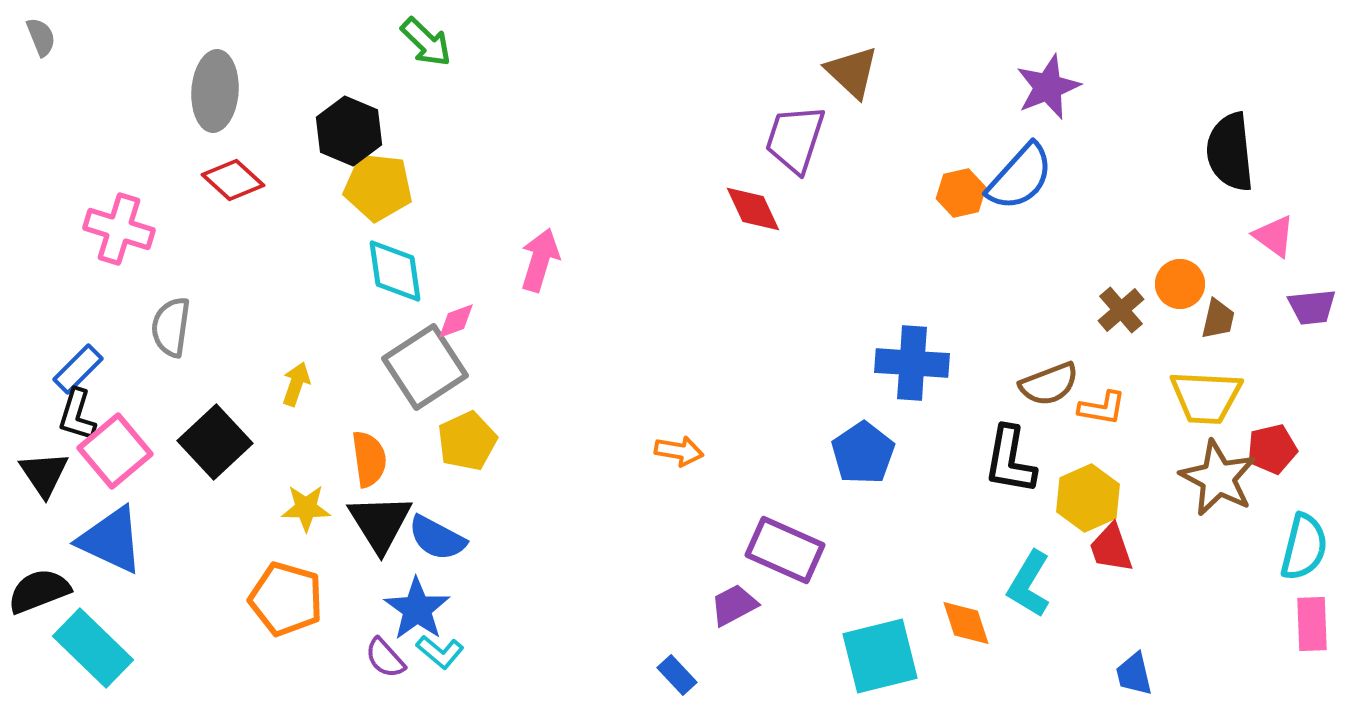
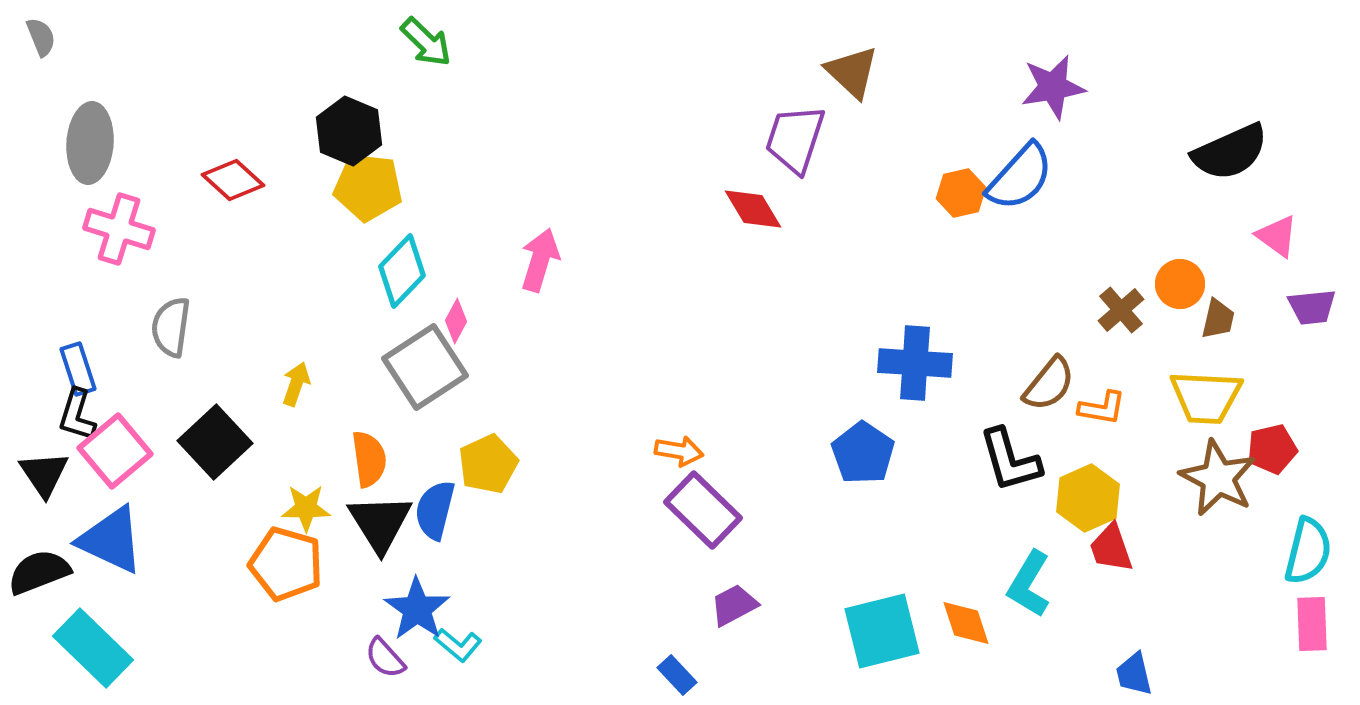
purple star at (1048, 87): moved 5 px right; rotated 12 degrees clockwise
gray ellipse at (215, 91): moved 125 px left, 52 px down
black semicircle at (1230, 152): rotated 108 degrees counterclockwise
yellow pentagon at (378, 187): moved 10 px left
red diamond at (753, 209): rotated 6 degrees counterclockwise
pink triangle at (1274, 236): moved 3 px right
cyan diamond at (395, 271): moved 7 px right; rotated 52 degrees clockwise
pink diamond at (456, 321): rotated 42 degrees counterclockwise
blue cross at (912, 363): moved 3 px right
blue rectangle at (78, 369): rotated 63 degrees counterclockwise
brown semicircle at (1049, 384): rotated 30 degrees counterclockwise
yellow pentagon at (467, 441): moved 21 px right, 23 px down
blue pentagon at (863, 453): rotated 4 degrees counterclockwise
black L-shape at (1010, 460): rotated 26 degrees counterclockwise
blue semicircle at (437, 538): moved 2 px left, 28 px up; rotated 76 degrees clockwise
cyan semicircle at (1304, 547): moved 4 px right, 4 px down
purple rectangle at (785, 550): moved 82 px left, 40 px up; rotated 20 degrees clockwise
black semicircle at (39, 591): moved 19 px up
orange pentagon at (286, 599): moved 35 px up
cyan L-shape at (440, 652): moved 18 px right, 7 px up
cyan square at (880, 656): moved 2 px right, 25 px up
